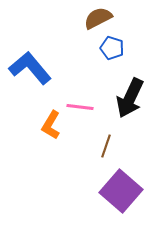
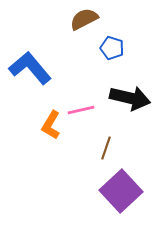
brown semicircle: moved 14 px left, 1 px down
black arrow: rotated 102 degrees counterclockwise
pink line: moved 1 px right, 3 px down; rotated 20 degrees counterclockwise
brown line: moved 2 px down
purple square: rotated 6 degrees clockwise
